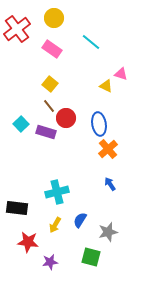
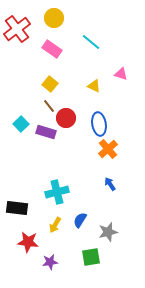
yellow triangle: moved 12 px left
green square: rotated 24 degrees counterclockwise
